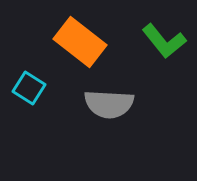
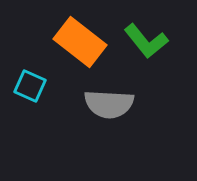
green L-shape: moved 18 px left
cyan square: moved 1 px right, 2 px up; rotated 8 degrees counterclockwise
